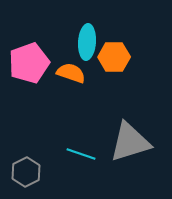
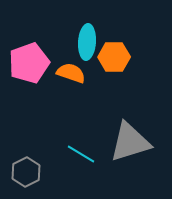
cyan line: rotated 12 degrees clockwise
